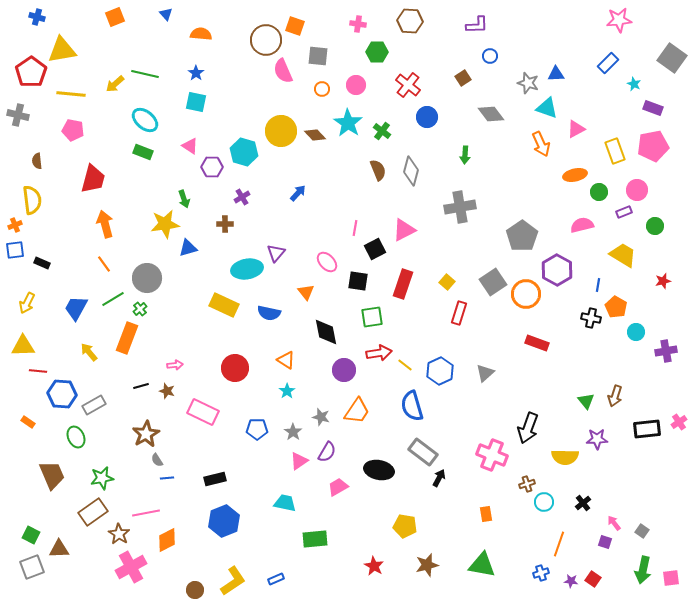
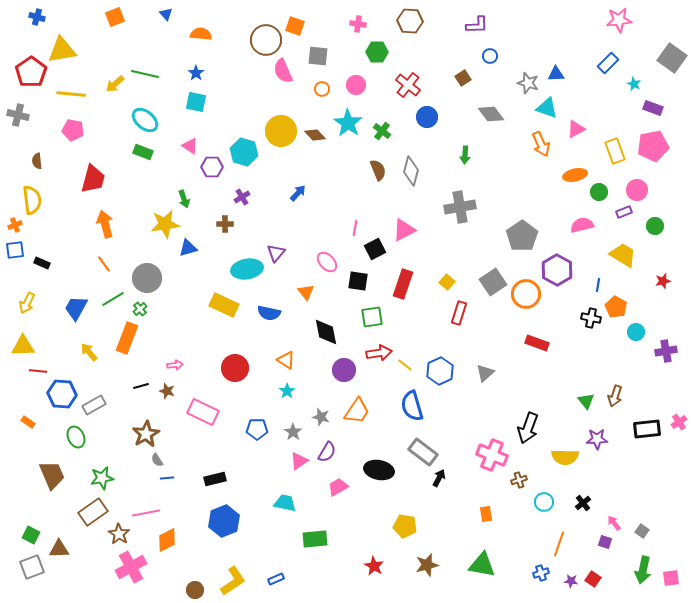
brown cross at (527, 484): moved 8 px left, 4 px up
